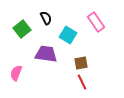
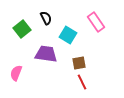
brown square: moved 2 px left
